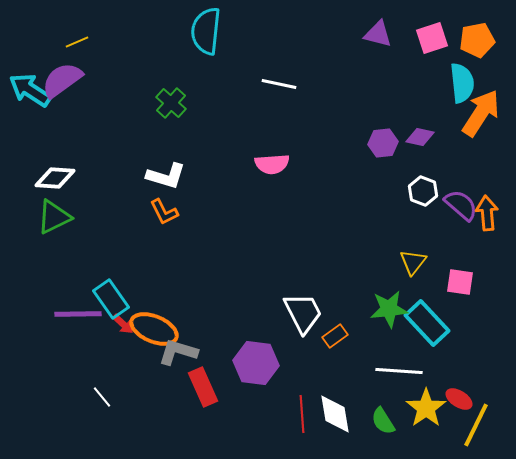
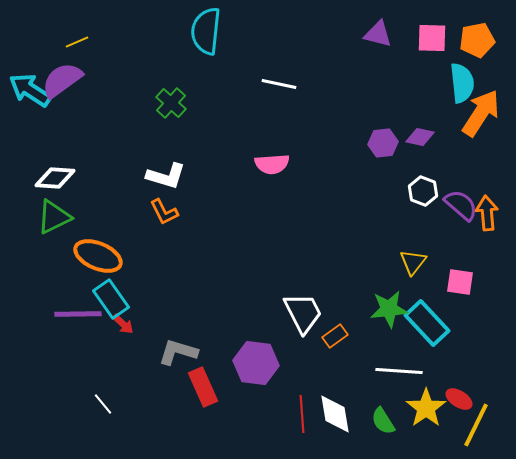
pink square at (432, 38): rotated 20 degrees clockwise
orange ellipse at (154, 329): moved 56 px left, 73 px up
white line at (102, 397): moved 1 px right, 7 px down
